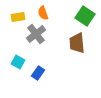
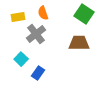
green square: moved 1 px left, 2 px up
brown trapezoid: moved 2 px right; rotated 95 degrees clockwise
cyan square: moved 3 px right, 3 px up; rotated 16 degrees clockwise
